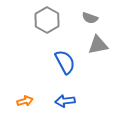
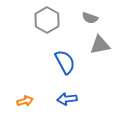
gray triangle: moved 2 px right
blue arrow: moved 2 px right, 2 px up
